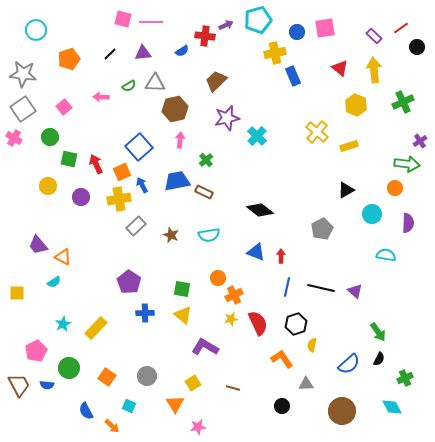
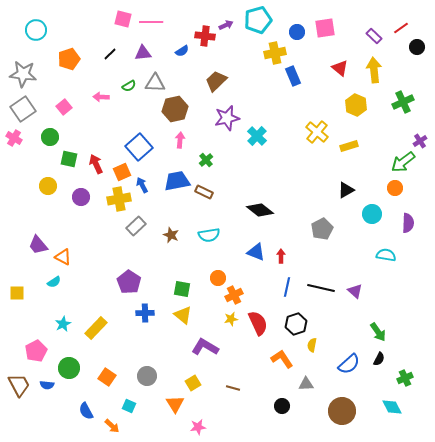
green arrow at (407, 164): moved 4 px left, 2 px up; rotated 135 degrees clockwise
